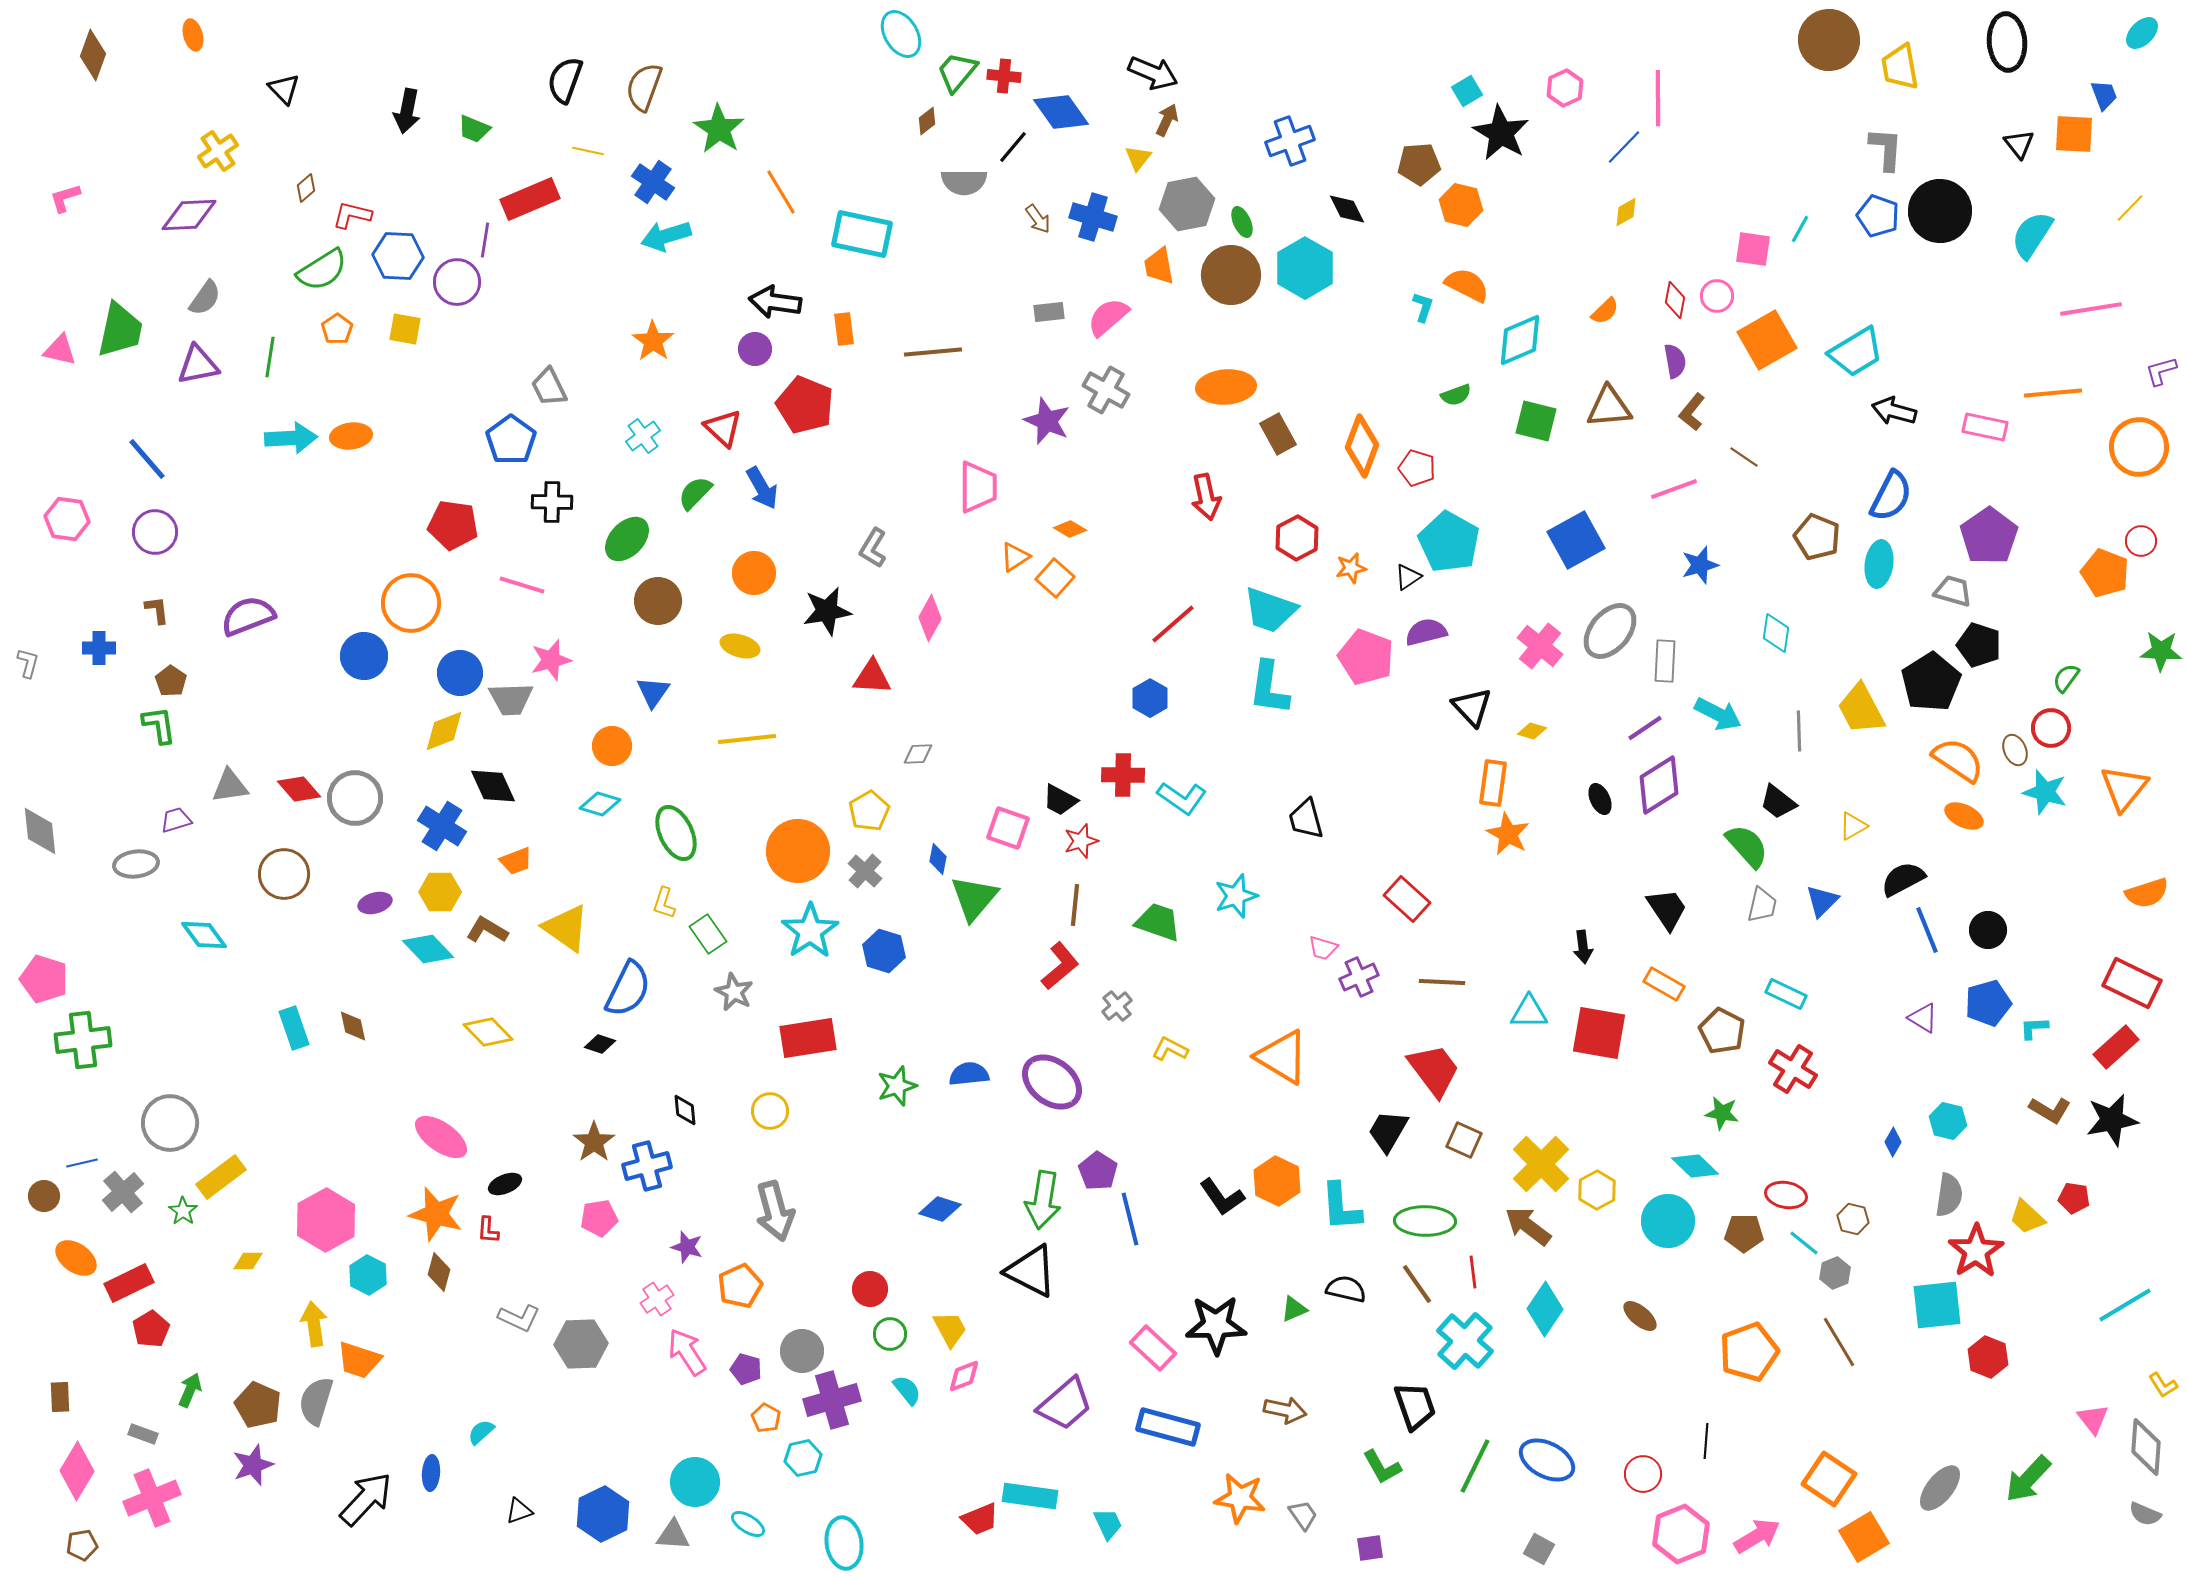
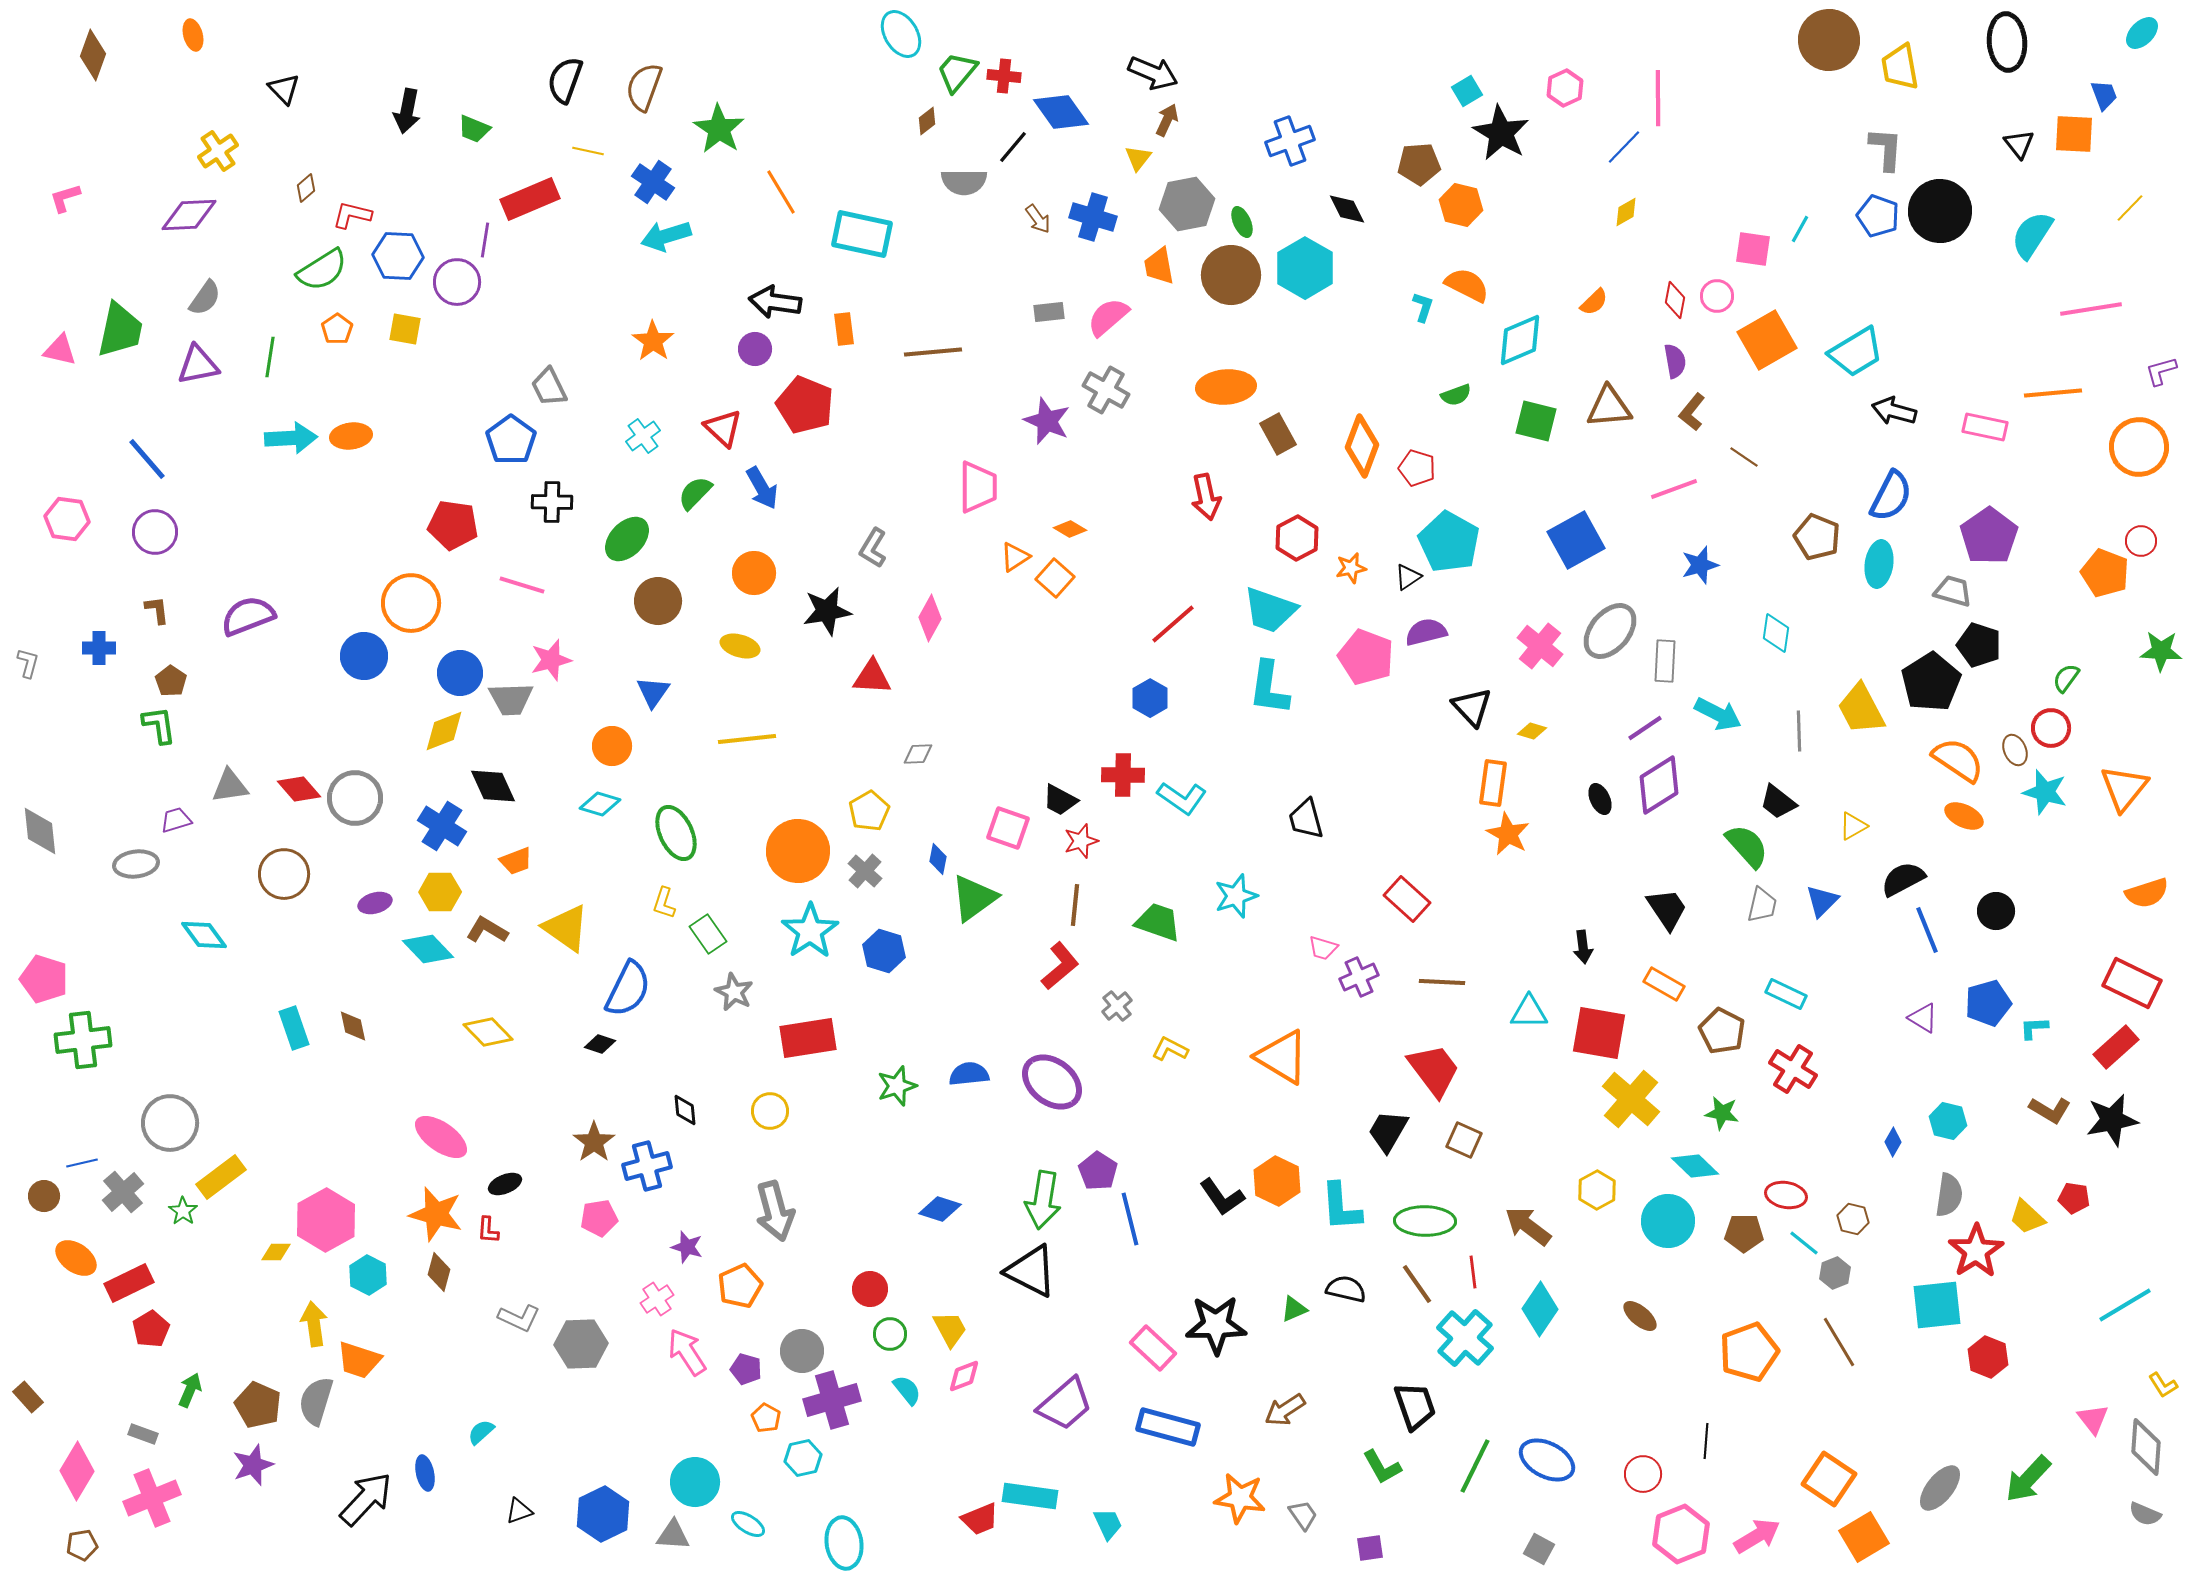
orange semicircle at (1605, 311): moved 11 px left, 9 px up
green triangle at (974, 898): rotated 14 degrees clockwise
black circle at (1988, 930): moved 8 px right, 19 px up
yellow cross at (1541, 1164): moved 90 px right, 65 px up; rotated 4 degrees counterclockwise
yellow diamond at (248, 1261): moved 28 px right, 9 px up
cyan diamond at (1545, 1309): moved 5 px left
cyan cross at (1465, 1341): moved 3 px up
brown rectangle at (60, 1397): moved 32 px left; rotated 40 degrees counterclockwise
brown arrow at (1285, 1410): rotated 135 degrees clockwise
blue ellipse at (431, 1473): moved 6 px left; rotated 16 degrees counterclockwise
